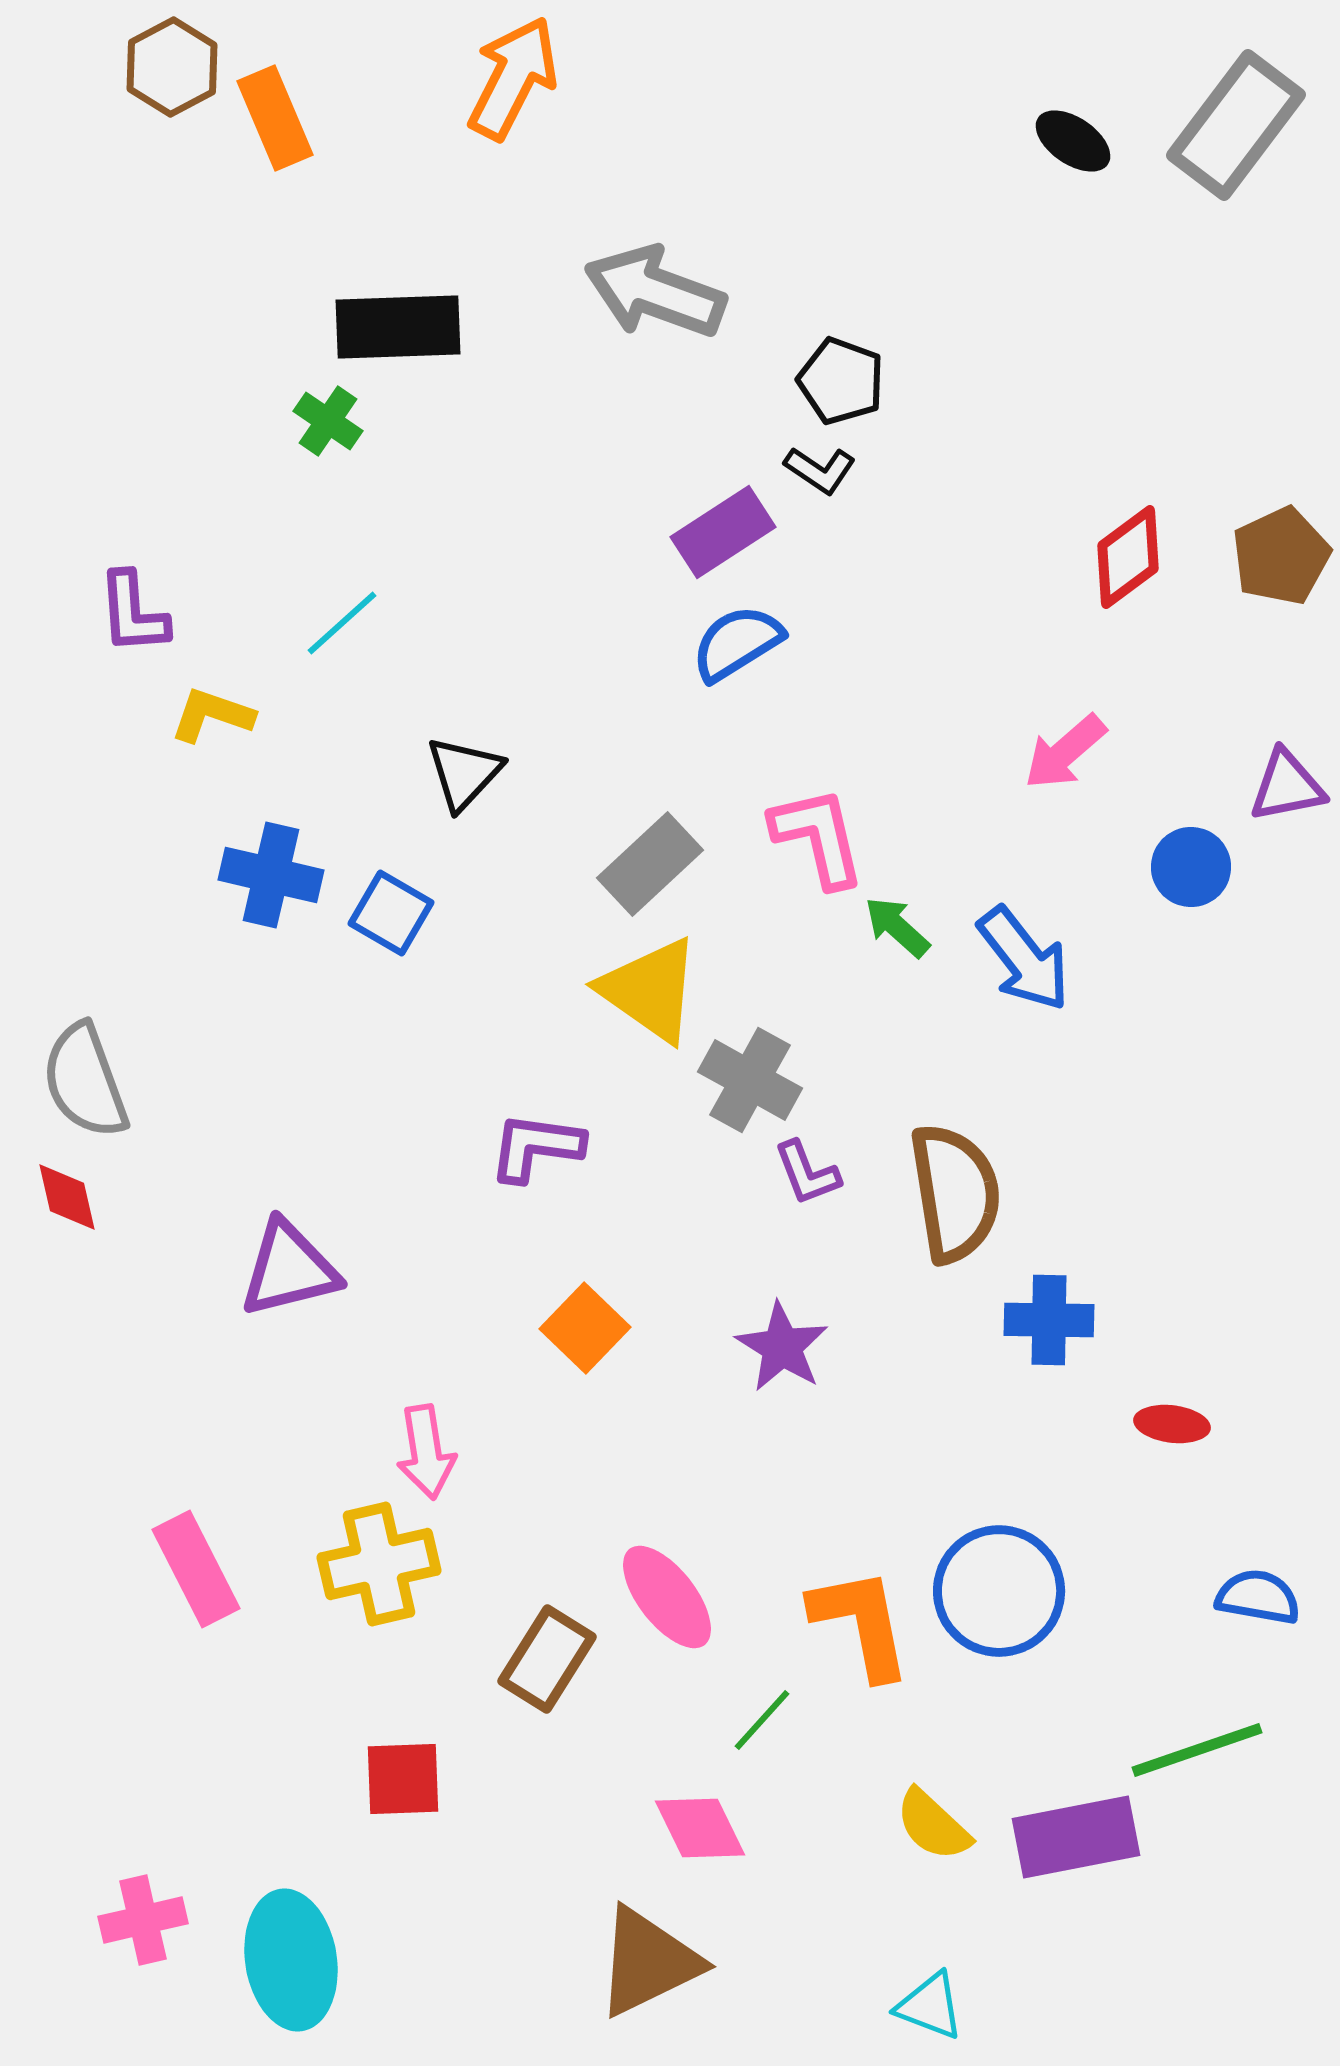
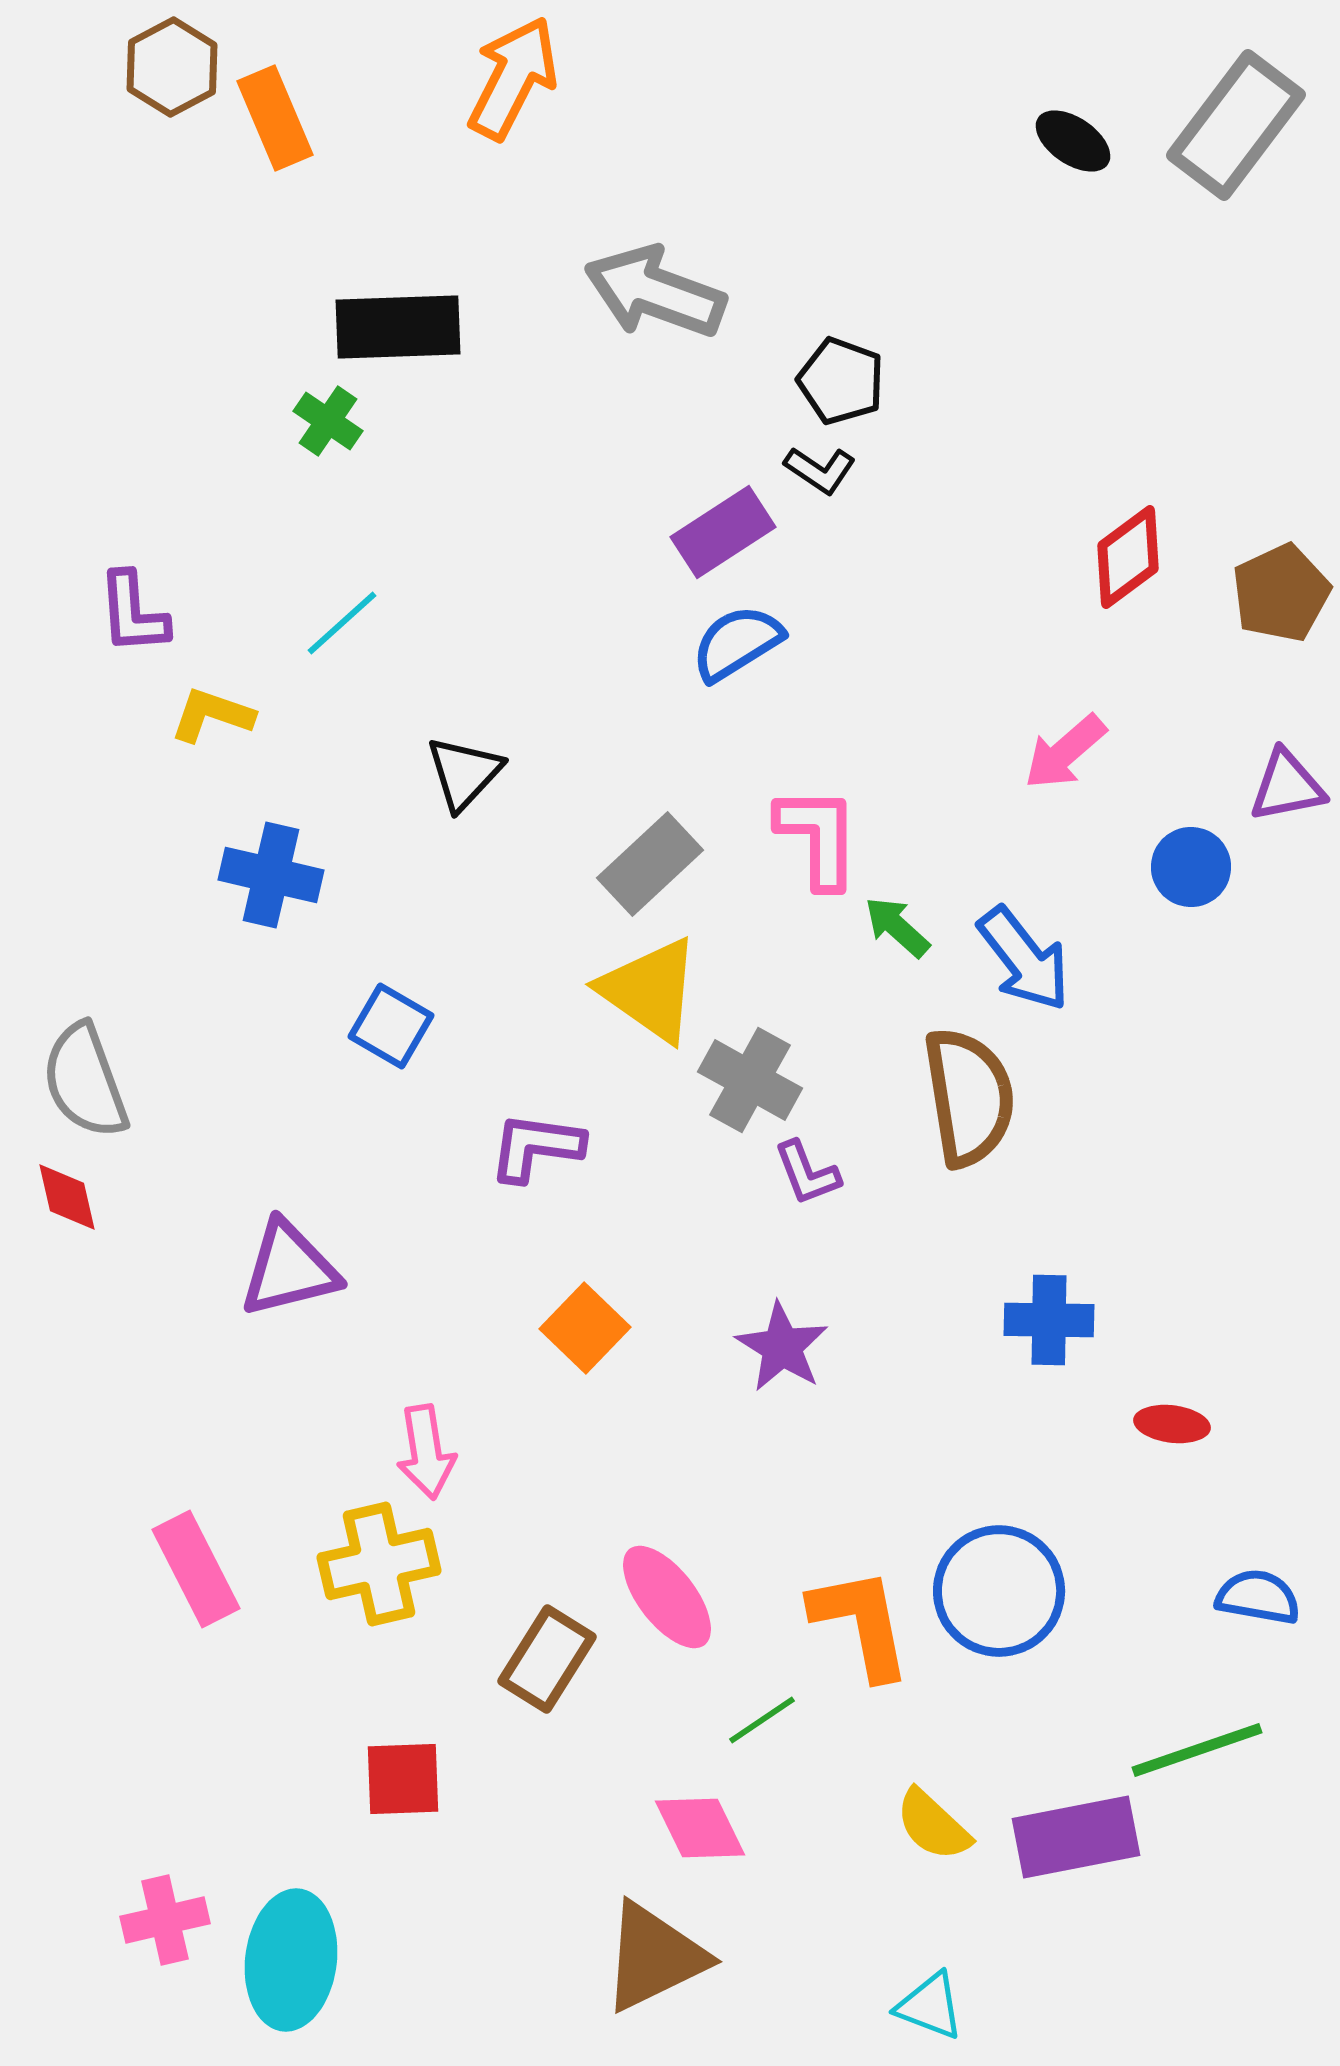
brown pentagon at (1281, 556): moved 37 px down
pink L-shape at (818, 837): rotated 13 degrees clockwise
blue square at (391, 913): moved 113 px down
brown semicircle at (955, 1193): moved 14 px right, 96 px up
green line at (762, 1720): rotated 14 degrees clockwise
pink cross at (143, 1920): moved 22 px right
cyan ellipse at (291, 1960): rotated 16 degrees clockwise
brown triangle at (648, 1962): moved 6 px right, 5 px up
